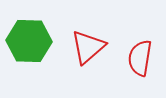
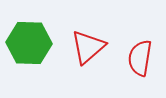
green hexagon: moved 2 px down
